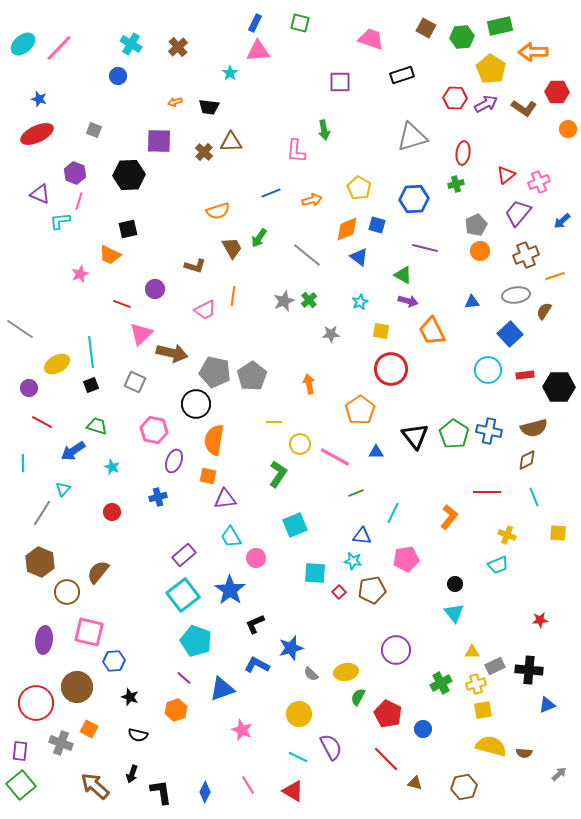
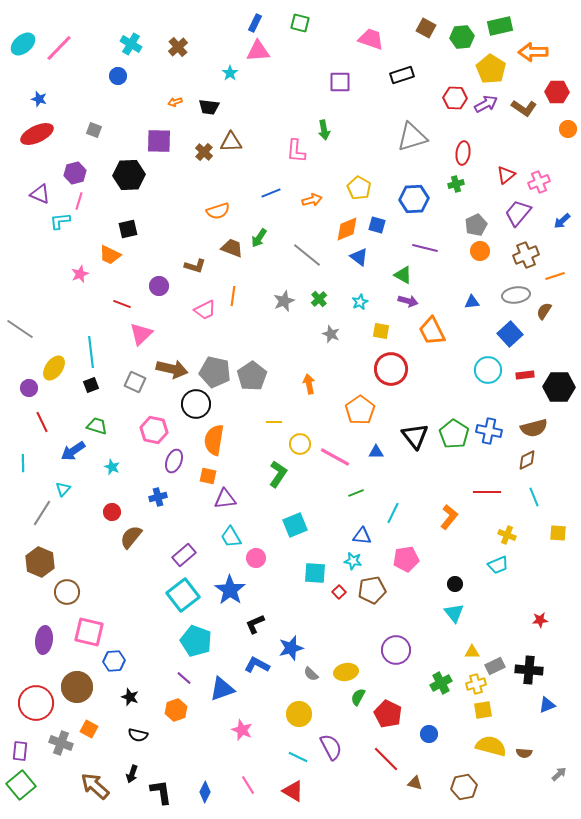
purple hexagon at (75, 173): rotated 25 degrees clockwise
brown trapezoid at (232, 248): rotated 40 degrees counterclockwise
purple circle at (155, 289): moved 4 px right, 3 px up
green cross at (309, 300): moved 10 px right, 1 px up
gray star at (331, 334): rotated 24 degrees clockwise
brown arrow at (172, 353): moved 16 px down
yellow ellipse at (57, 364): moved 3 px left, 4 px down; rotated 25 degrees counterclockwise
red line at (42, 422): rotated 35 degrees clockwise
brown semicircle at (98, 572): moved 33 px right, 35 px up
blue circle at (423, 729): moved 6 px right, 5 px down
